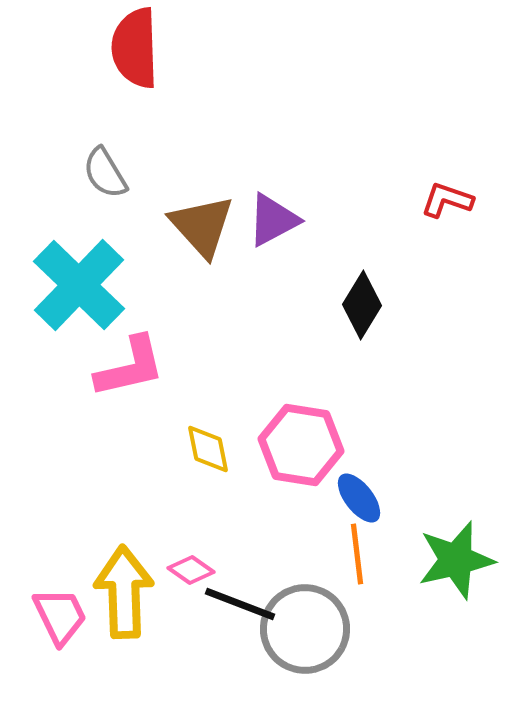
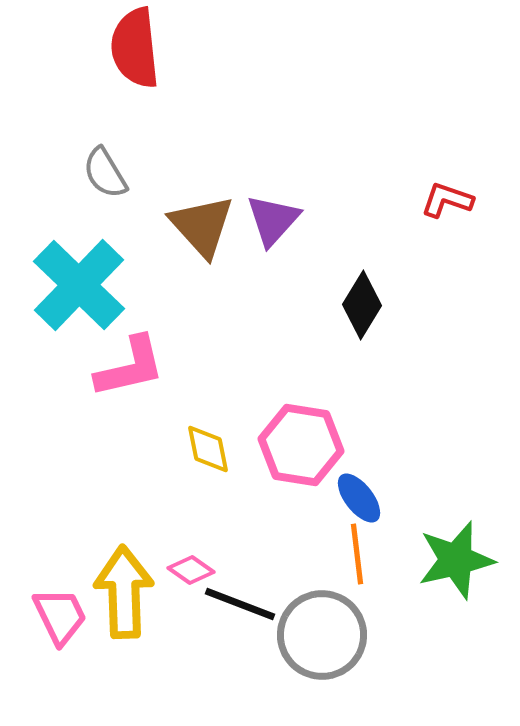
red semicircle: rotated 4 degrees counterclockwise
purple triangle: rotated 20 degrees counterclockwise
gray circle: moved 17 px right, 6 px down
